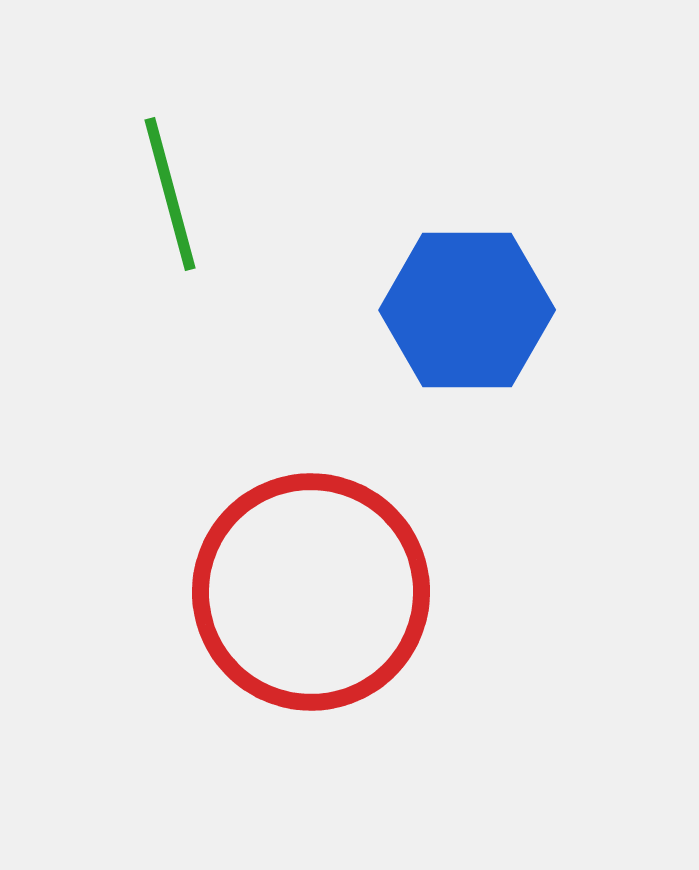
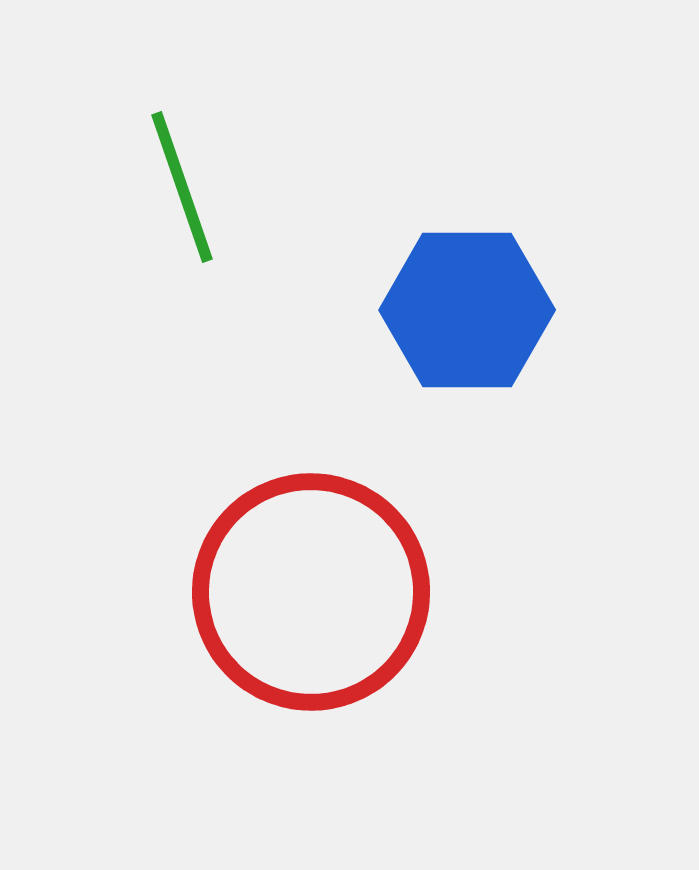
green line: moved 12 px right, 7 px up; rotated 4 degrees counterclockwise
